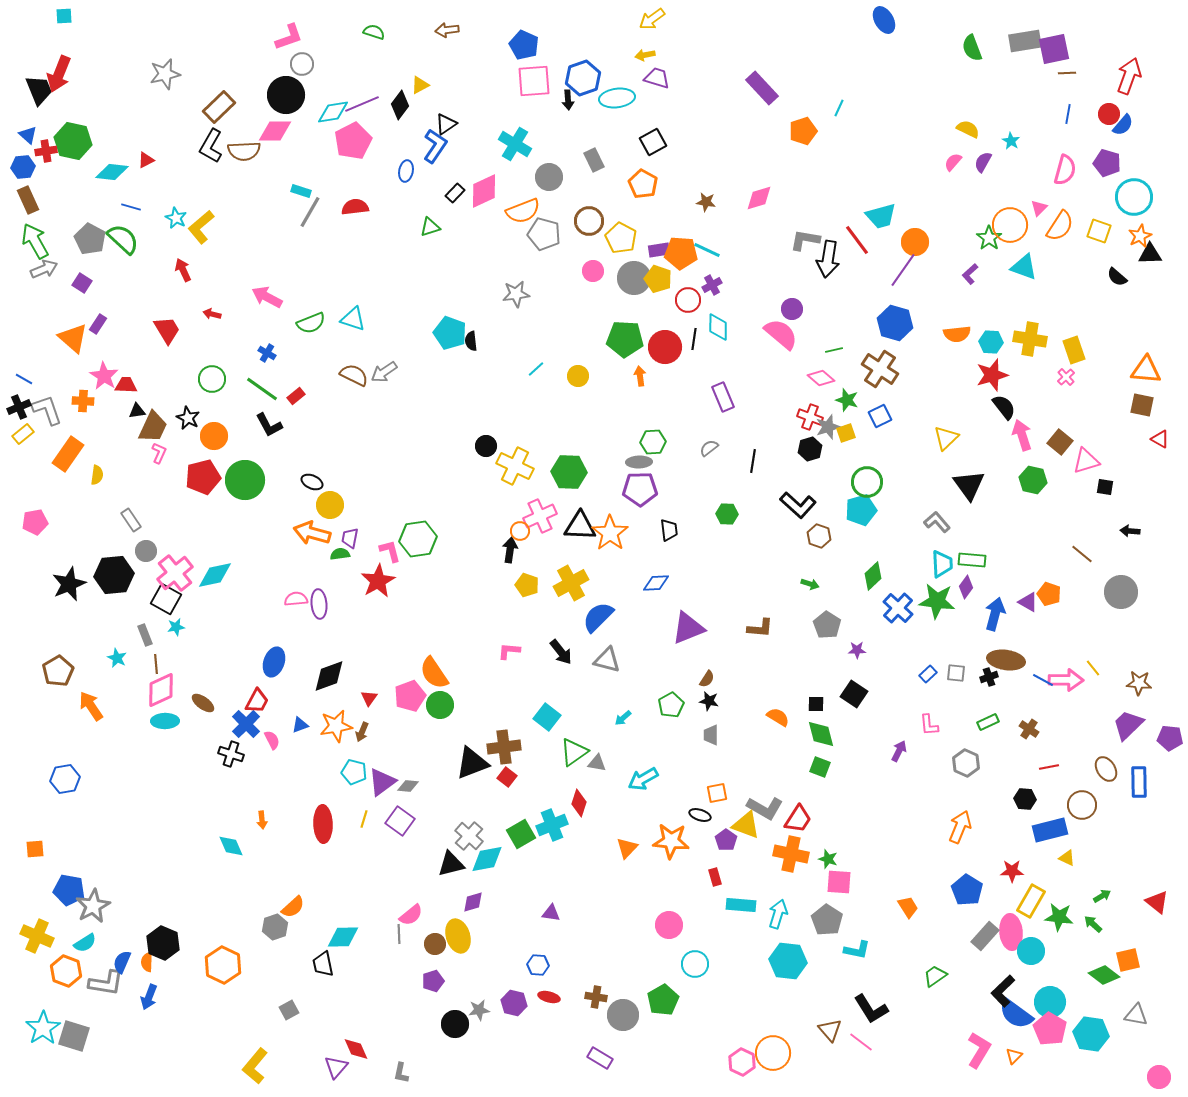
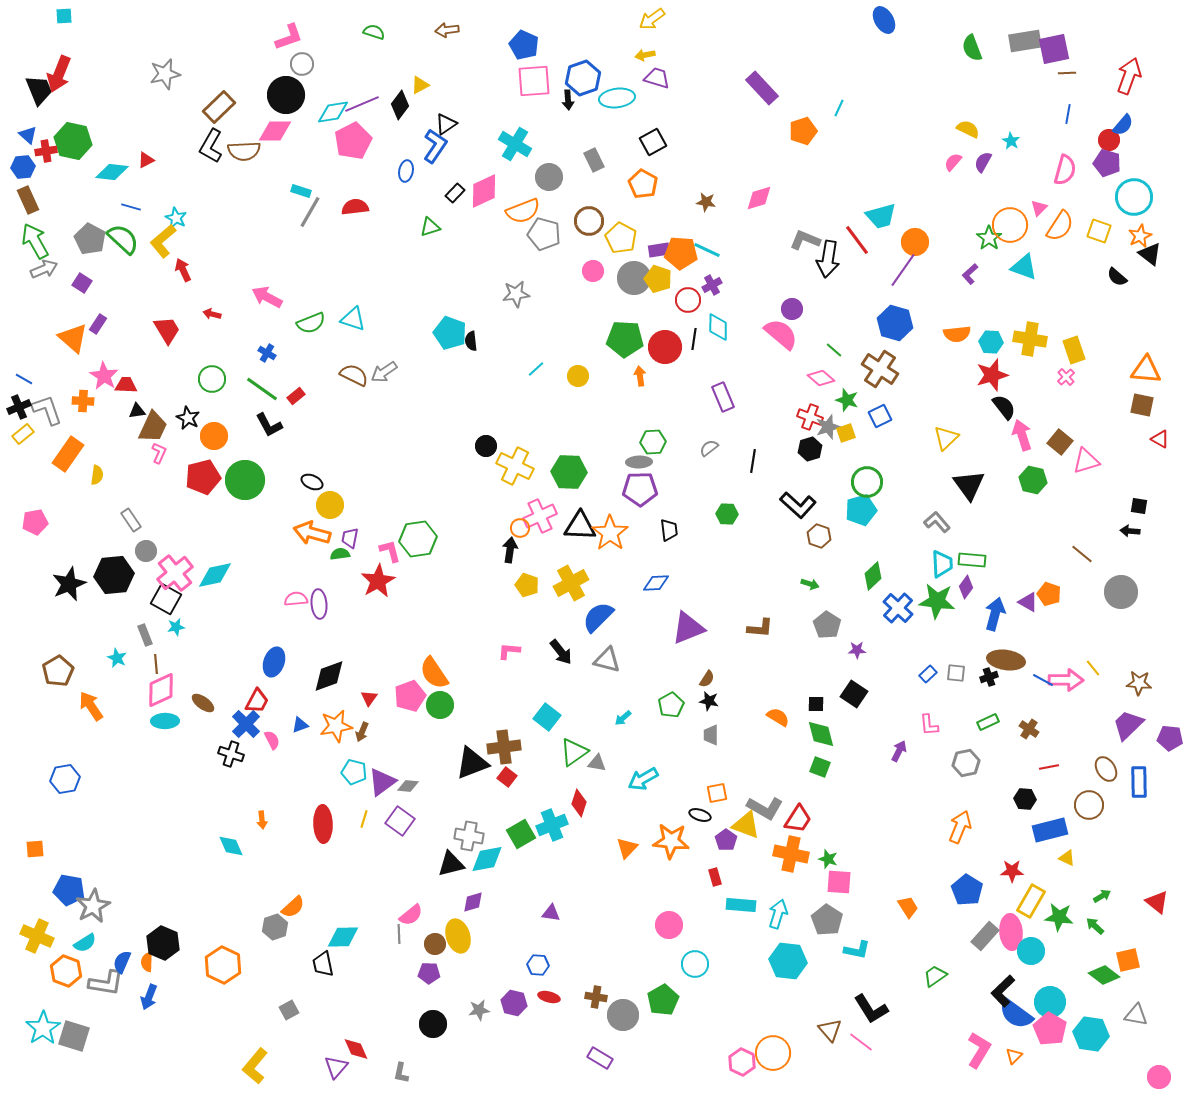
red circle at (1109, 114): moved 26 px down
yellow L-shape at (201, 227): moved 38 px left, 14 px down
gray L-shape at (805, 240): rotated 12 degrees clockwise
black triangle at (1150, 254): rotated 40 degrees clockwise
green line at (834, 350): rotated 54 degrees clockwise
black square at (1105, 487): moved 34 px right, 19 px down
orange circle at (520, 531): moved 3 px up
gray hexagon at (966, 763): rotated 24 degrees clockwise
brown circle at (1082, 805): moved 7 px right
gray cross at (469, 836): rotated 32 degrees counterclockwise
green arrow at (1093, 924): moved 2 px right, 2 px down
purple pentagon at (433, 981): moved 4 px left, 8 px up; rotated 20 degrees clockwise
black circle at (455, 1024): moved 22 px left
